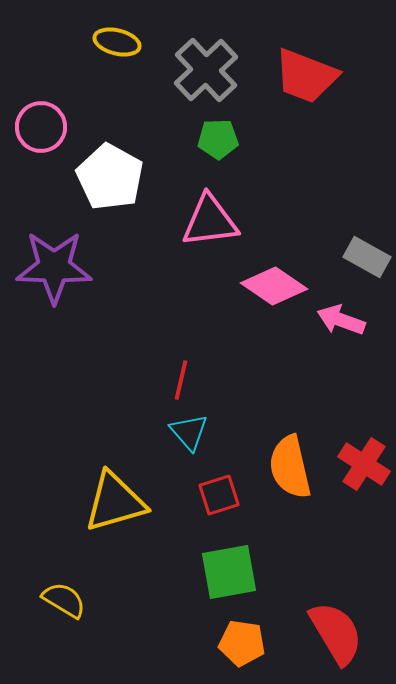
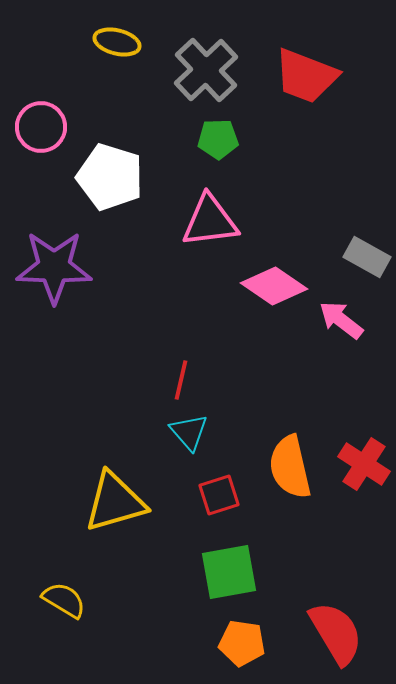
white pentagon: rotated 12 degrees counterclockwise
pink arrow: rotated 18 degrees clockwise
